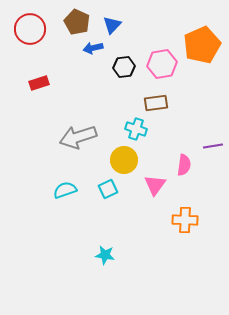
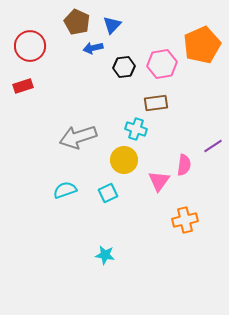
red circle: moved 17 px down
red rectangle: moved 16 px left, 3 px down
purple line: rotated 24 degrees counterclockwise
pink triangle: moved 4 px right, 4 px up
cyan square: moved 4 px down
orange cross: rotated 15 degrees counterclockwise
